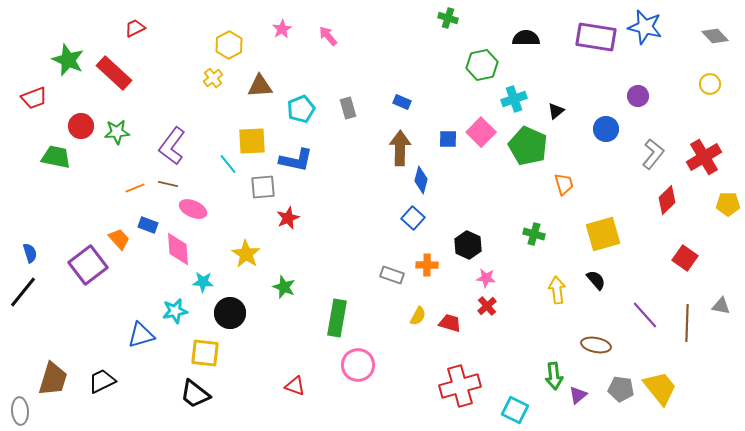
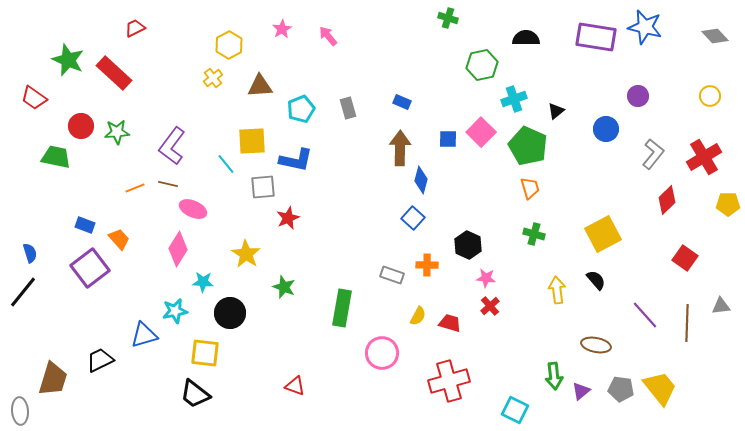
yellow circle at (710, 84): moved 12 px down
red trapezoid at (34, 98): rotated 56 degrees clockwise
cyan line at (228, 164): moved 2 px left
orange trapezoid at (564, 184): moved 34 px left, 4 px down
blue rectangle at (148, 225): moved 63 px left
yellow square at (603, 234): rotated 12 degrees counterclockwise
pink diamond at (178, 249): rotated 36 degrees clockwise
purple square at (88, 265): moved 2 px right, 3 px down
red cross at (487, 306): moved 3 px right
gray triangle at (721, 306): rotated 18 degrees counterclockwise
green rectangle at (337, 318): moved 5 px right, 10 px up
blue triangle at (141, 335): moved 3 px right
pink circle at (358, 365): moved 24 px right, 12 px up
black trapezoid at (102, 381): moved 2 px left, 21 px up
red cross at (460, 386): moved 11 px left, 5 px up
purple triangle at (578, 395): moved 3 px right, 4 px up
